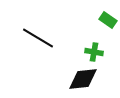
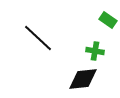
black line: rotated 12 degrees clockwise
green cross: moved 1 px right, 1 px up
